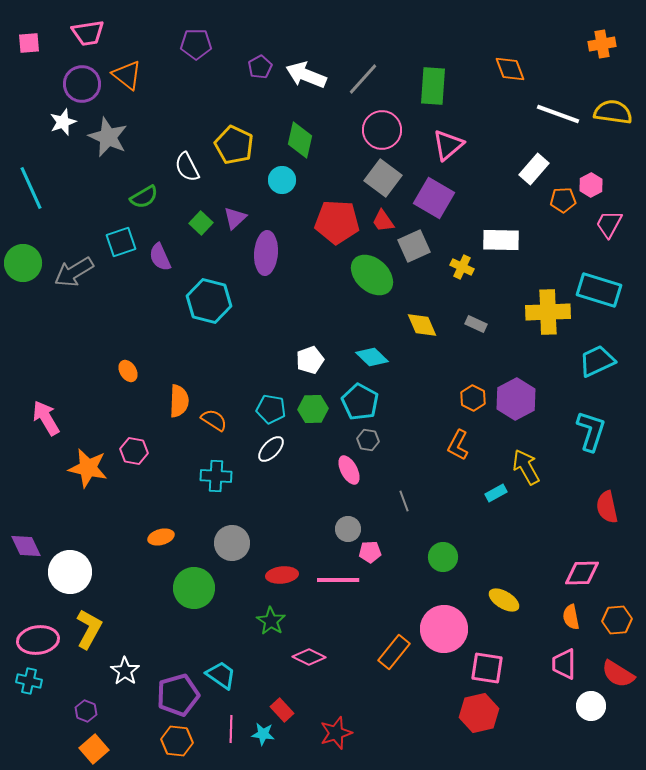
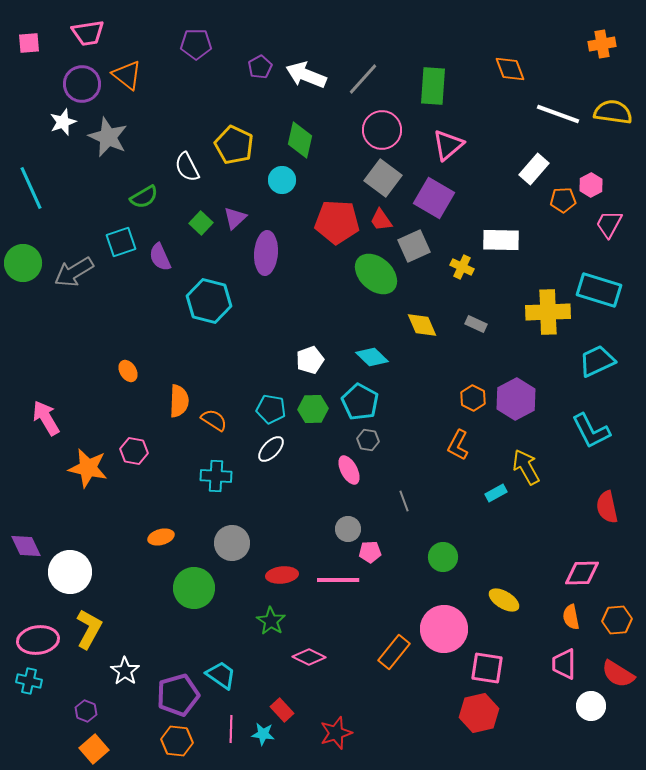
red trapezoid at (383, 221): moved 2 px left, 1 px up
green ellipse at (372, 275): moved 4 px right, 1 px up
cyan L-shape at (591, 431): rotated 135 degrees clockwise
